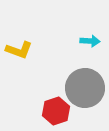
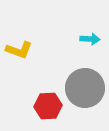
cyan arrow: moved 2 px up
red hexagon: moved 8 px left, 5 px up; rotated 16 degrees clockwise
